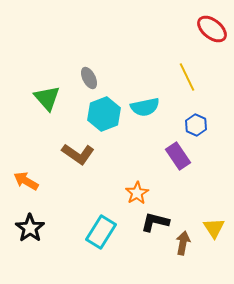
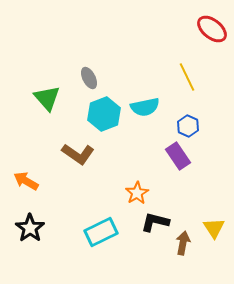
blue hexagon: moved 8 px left, 1 px down
cyan rectangle: rotated 32 degrees clockwise
